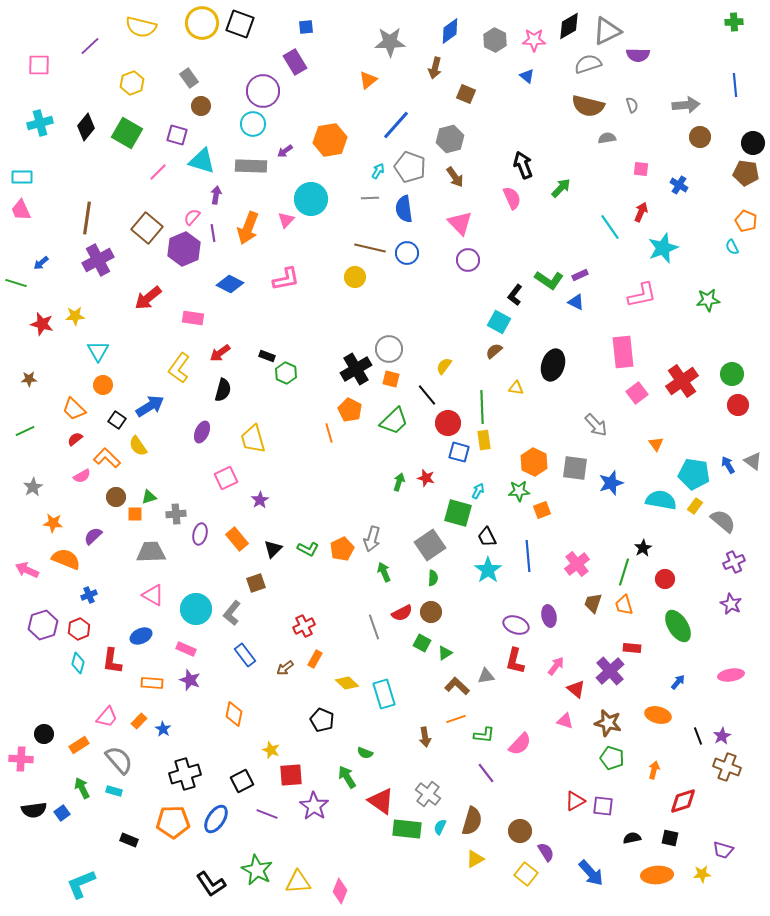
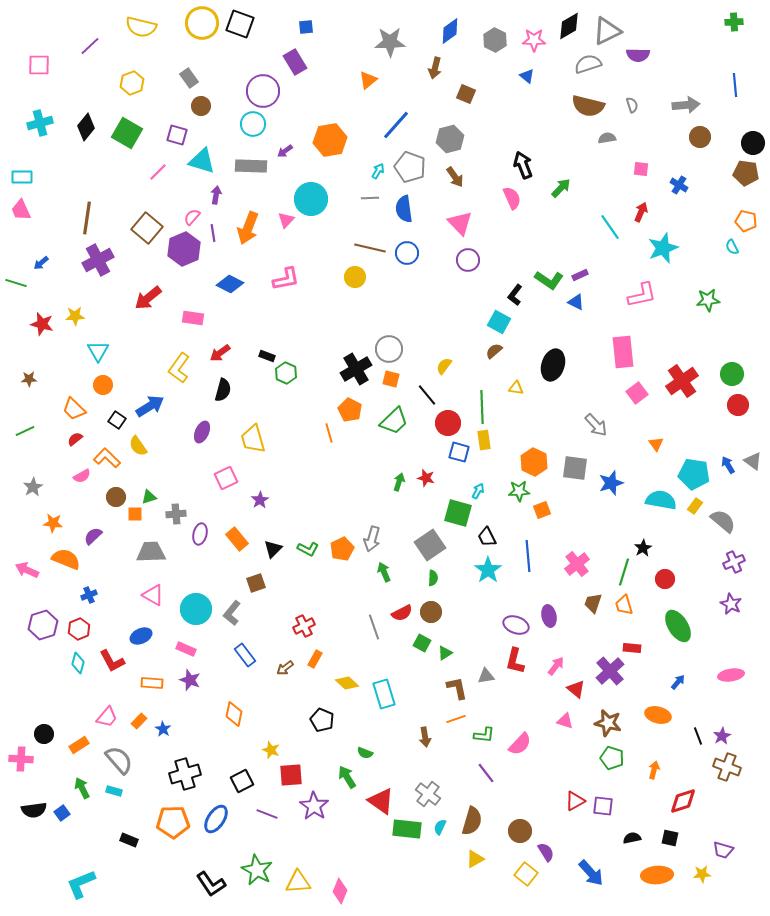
orange pentagon at (746, 221): rotated 10 degrees counterclockwise
red L-shape at (112, 661): rotated 36 degrees counterclockwise
brown L-shape at (457, 686): moved 2 px down; rotated 35 degrees clockwise
